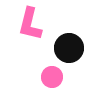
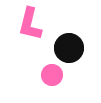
pink circle: moved 2 px up
